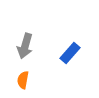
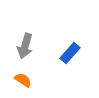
orange semicircle: rotated 114 degrees clockwise
